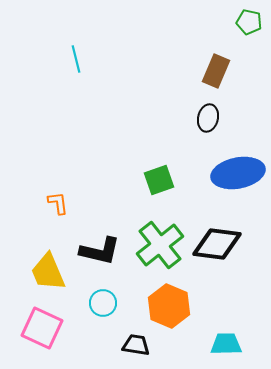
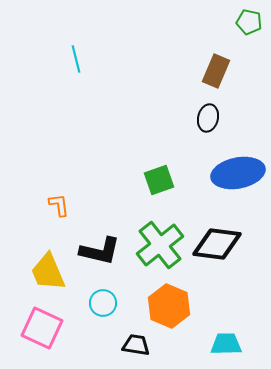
orange L-shape: moved 1 px right, 2 px down
